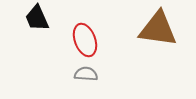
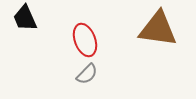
black trapezoid: moved 12 px left
gray semicircle: moved 1 px right; rotated 130 degrees clockwise
